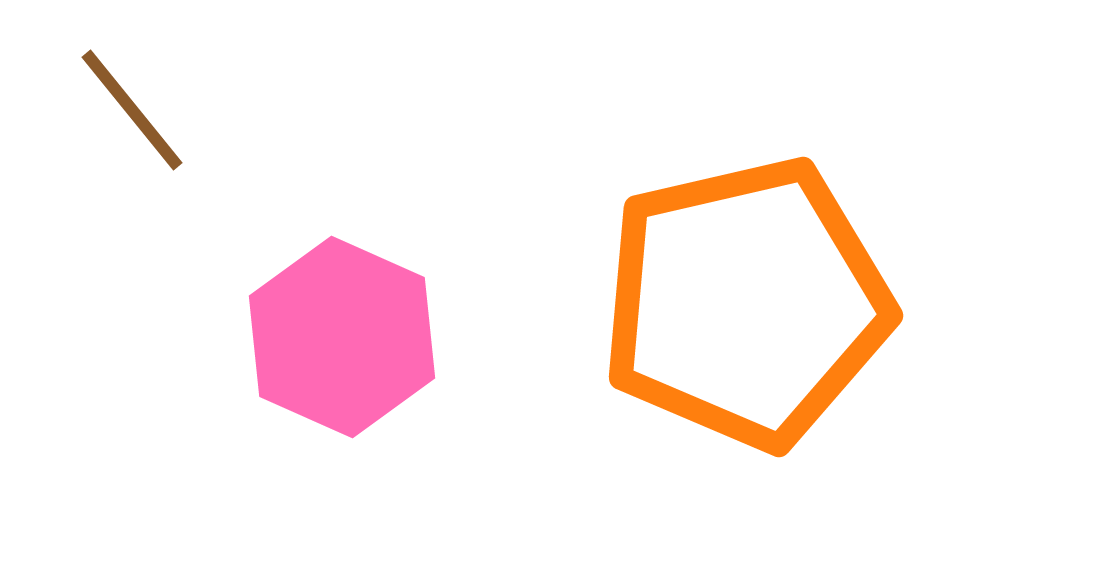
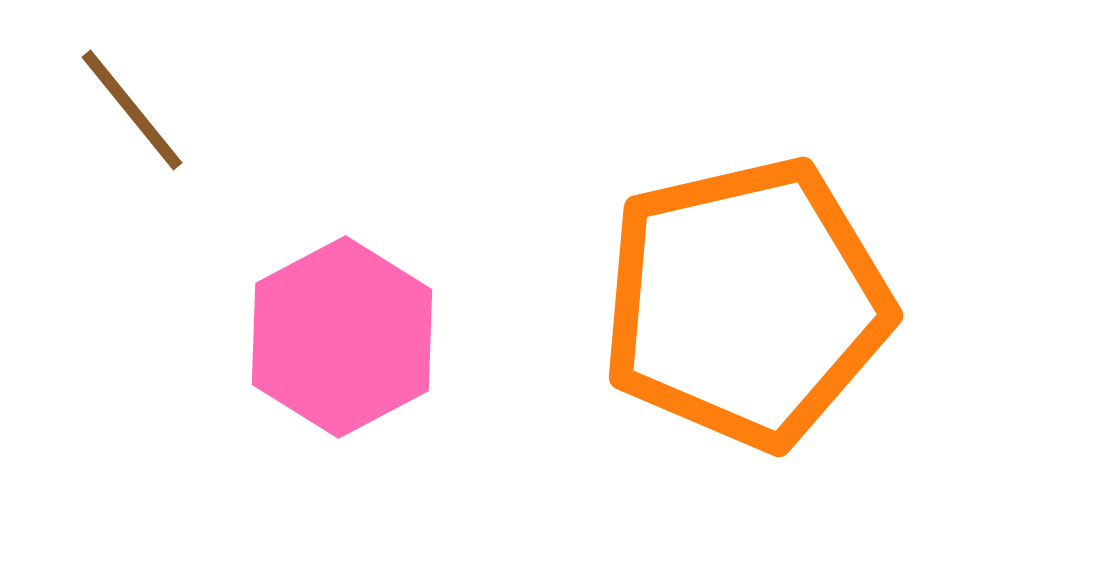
pink hexagon: rotated 8 degrees clockwise
